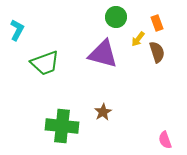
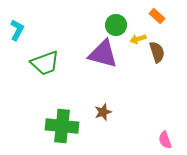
green circle: moved 8 px down
orange rectangle: moved 7 px up; rotated 28 degrees counterclockwise
yellow arrow: rotated 35 degrees clockwise
brown star: rotated 12 degrees clockwise
